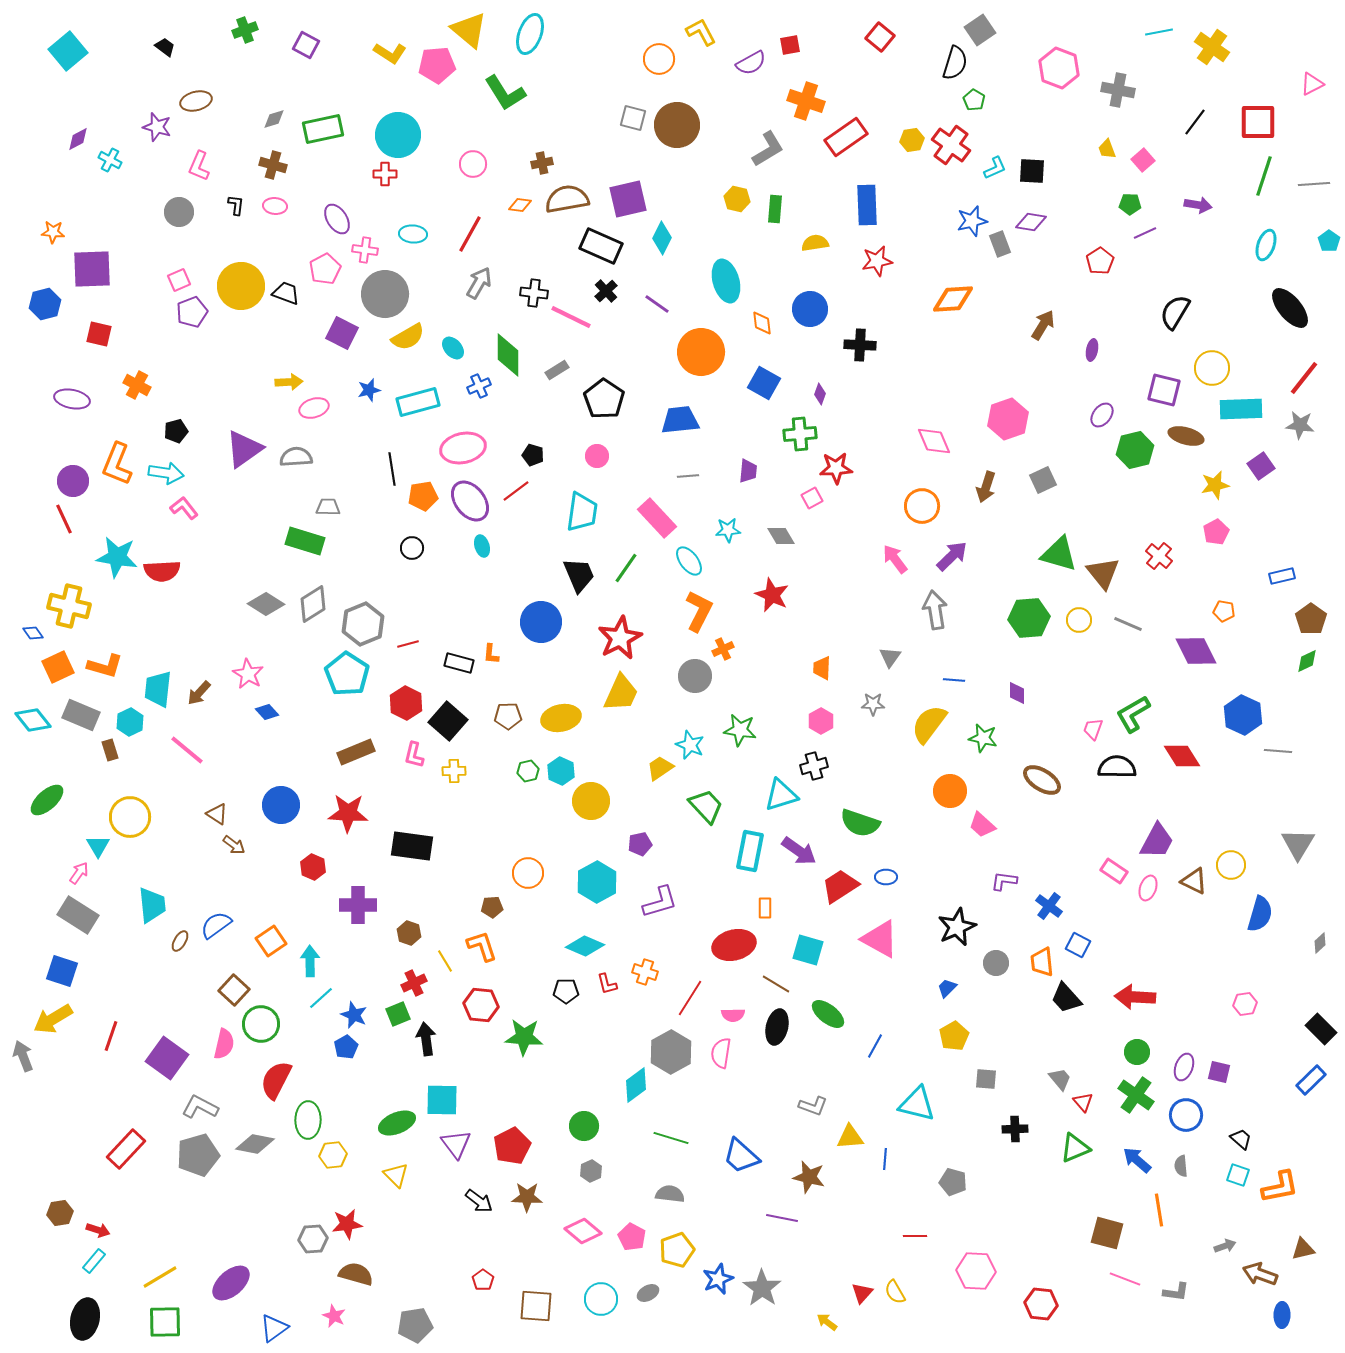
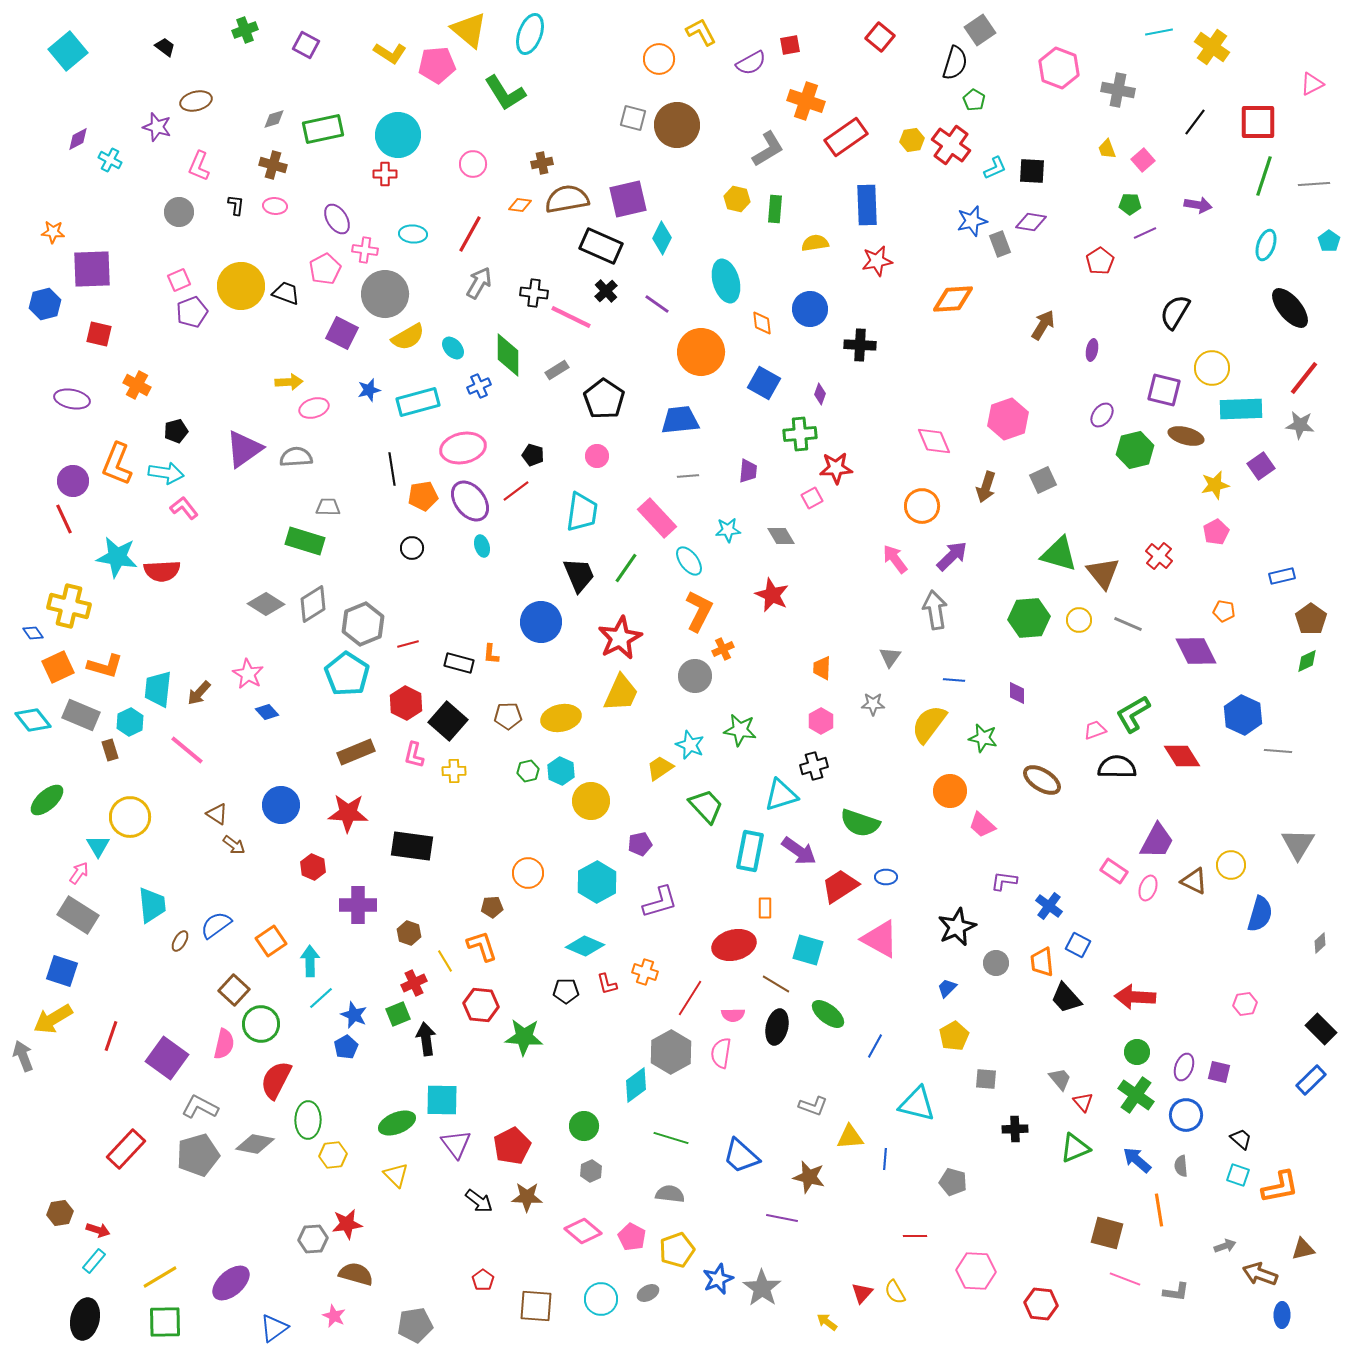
pink trapezoid at (1093, 729): moved 2 px right, 1 px down; rotated 50 degrees clockwise
